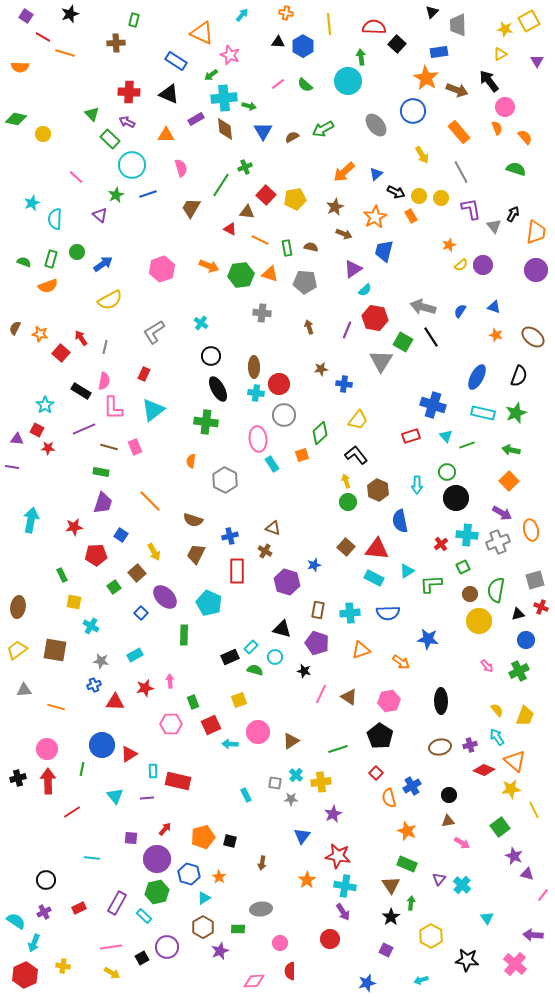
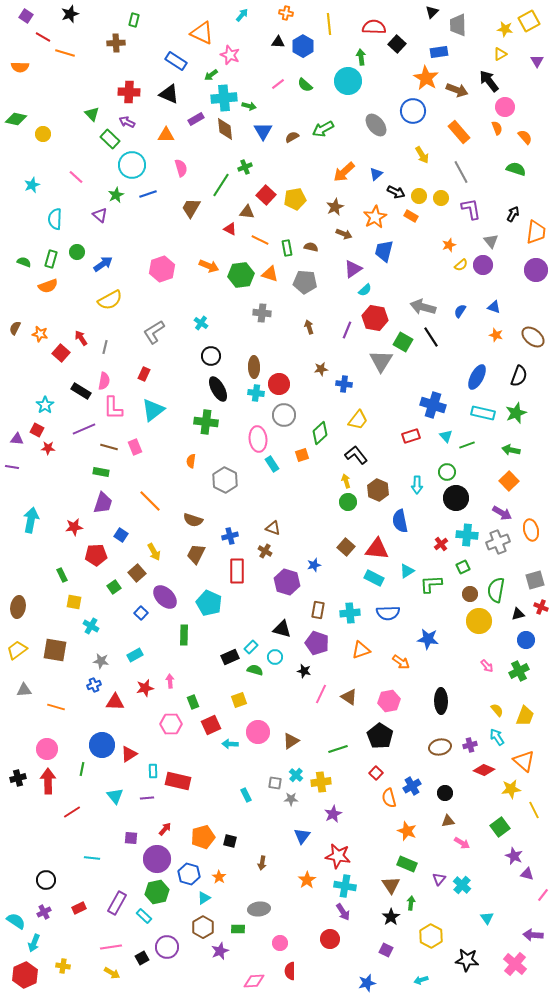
cyan star at (32, 203): moved 18 px up
orange rectangle at (411, 216): rotated 32 degrees counterclockwise
gray triangle at (494, 226): moved 3 px left, 15 px down
orange triangle at (515, 761): moved 9 px right
black circle at (449, 795): moved 4 px left, 2 px up
gray ellipse at (261, 909): moved 2 px left
